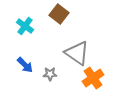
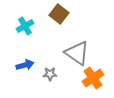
cyan cross: rotated 24 degrees clockwise
blue arrow: rotated 60 degrees counterclockwise
